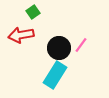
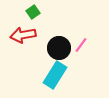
red arrow: moved 2 px right
